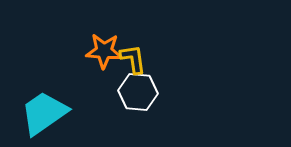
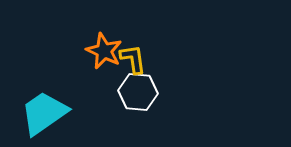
orange star: rotated 21 degrees clockwise
